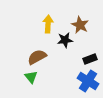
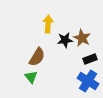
brown star: moved 2 px right, 13 px down
brown semicircle: rotated 150 degrees clockwise
